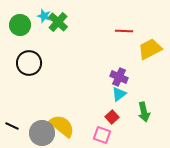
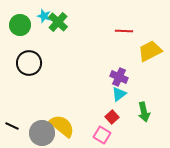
yellow trapezoid: moved 2 px down
pink square: rotated 12 degrees clockwise
